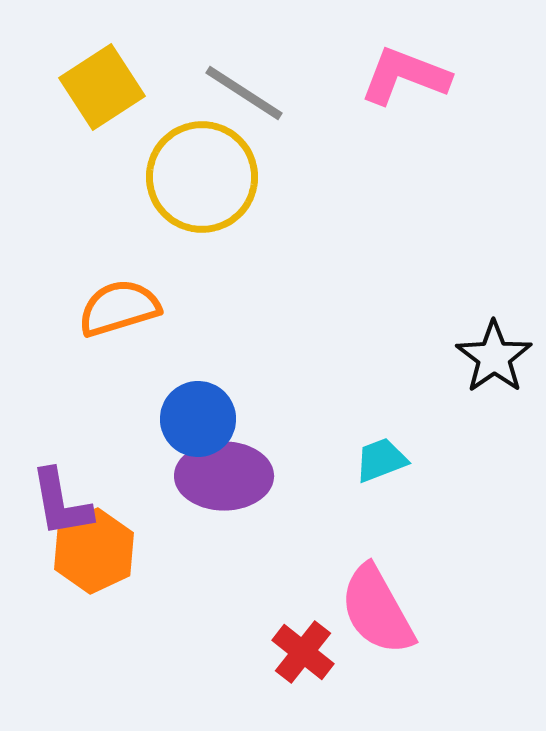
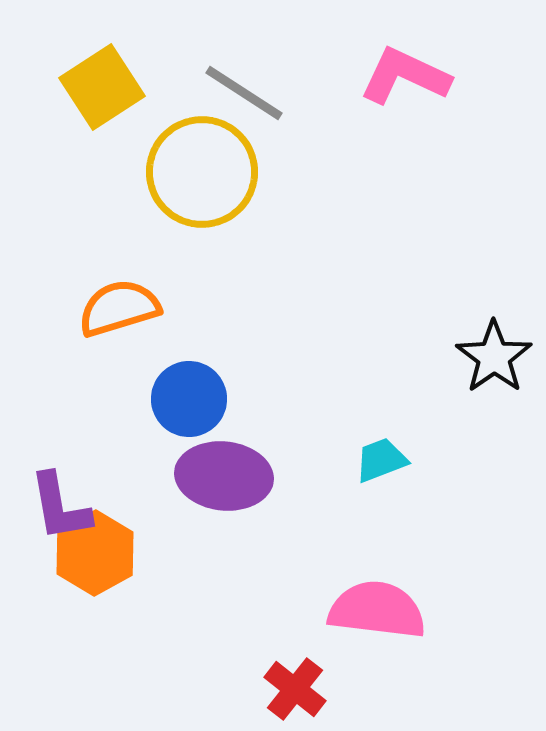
pink L-shape: rotated 4 degrees clockwise
yellow circle: moved 5 px up
blue circle: moved 9 px left, 20 px up
purple ellipse: rotated 6 degrees clockwise
purple L-shape: moved 1 px left, 4 px down
orange hexagon: moved 1 px right, 2 px down; rotated 4 degrees counterclockwise
pink semicircle: rotated 126 degrees clockwise
red cross: moved 8 px left, 37 px down
